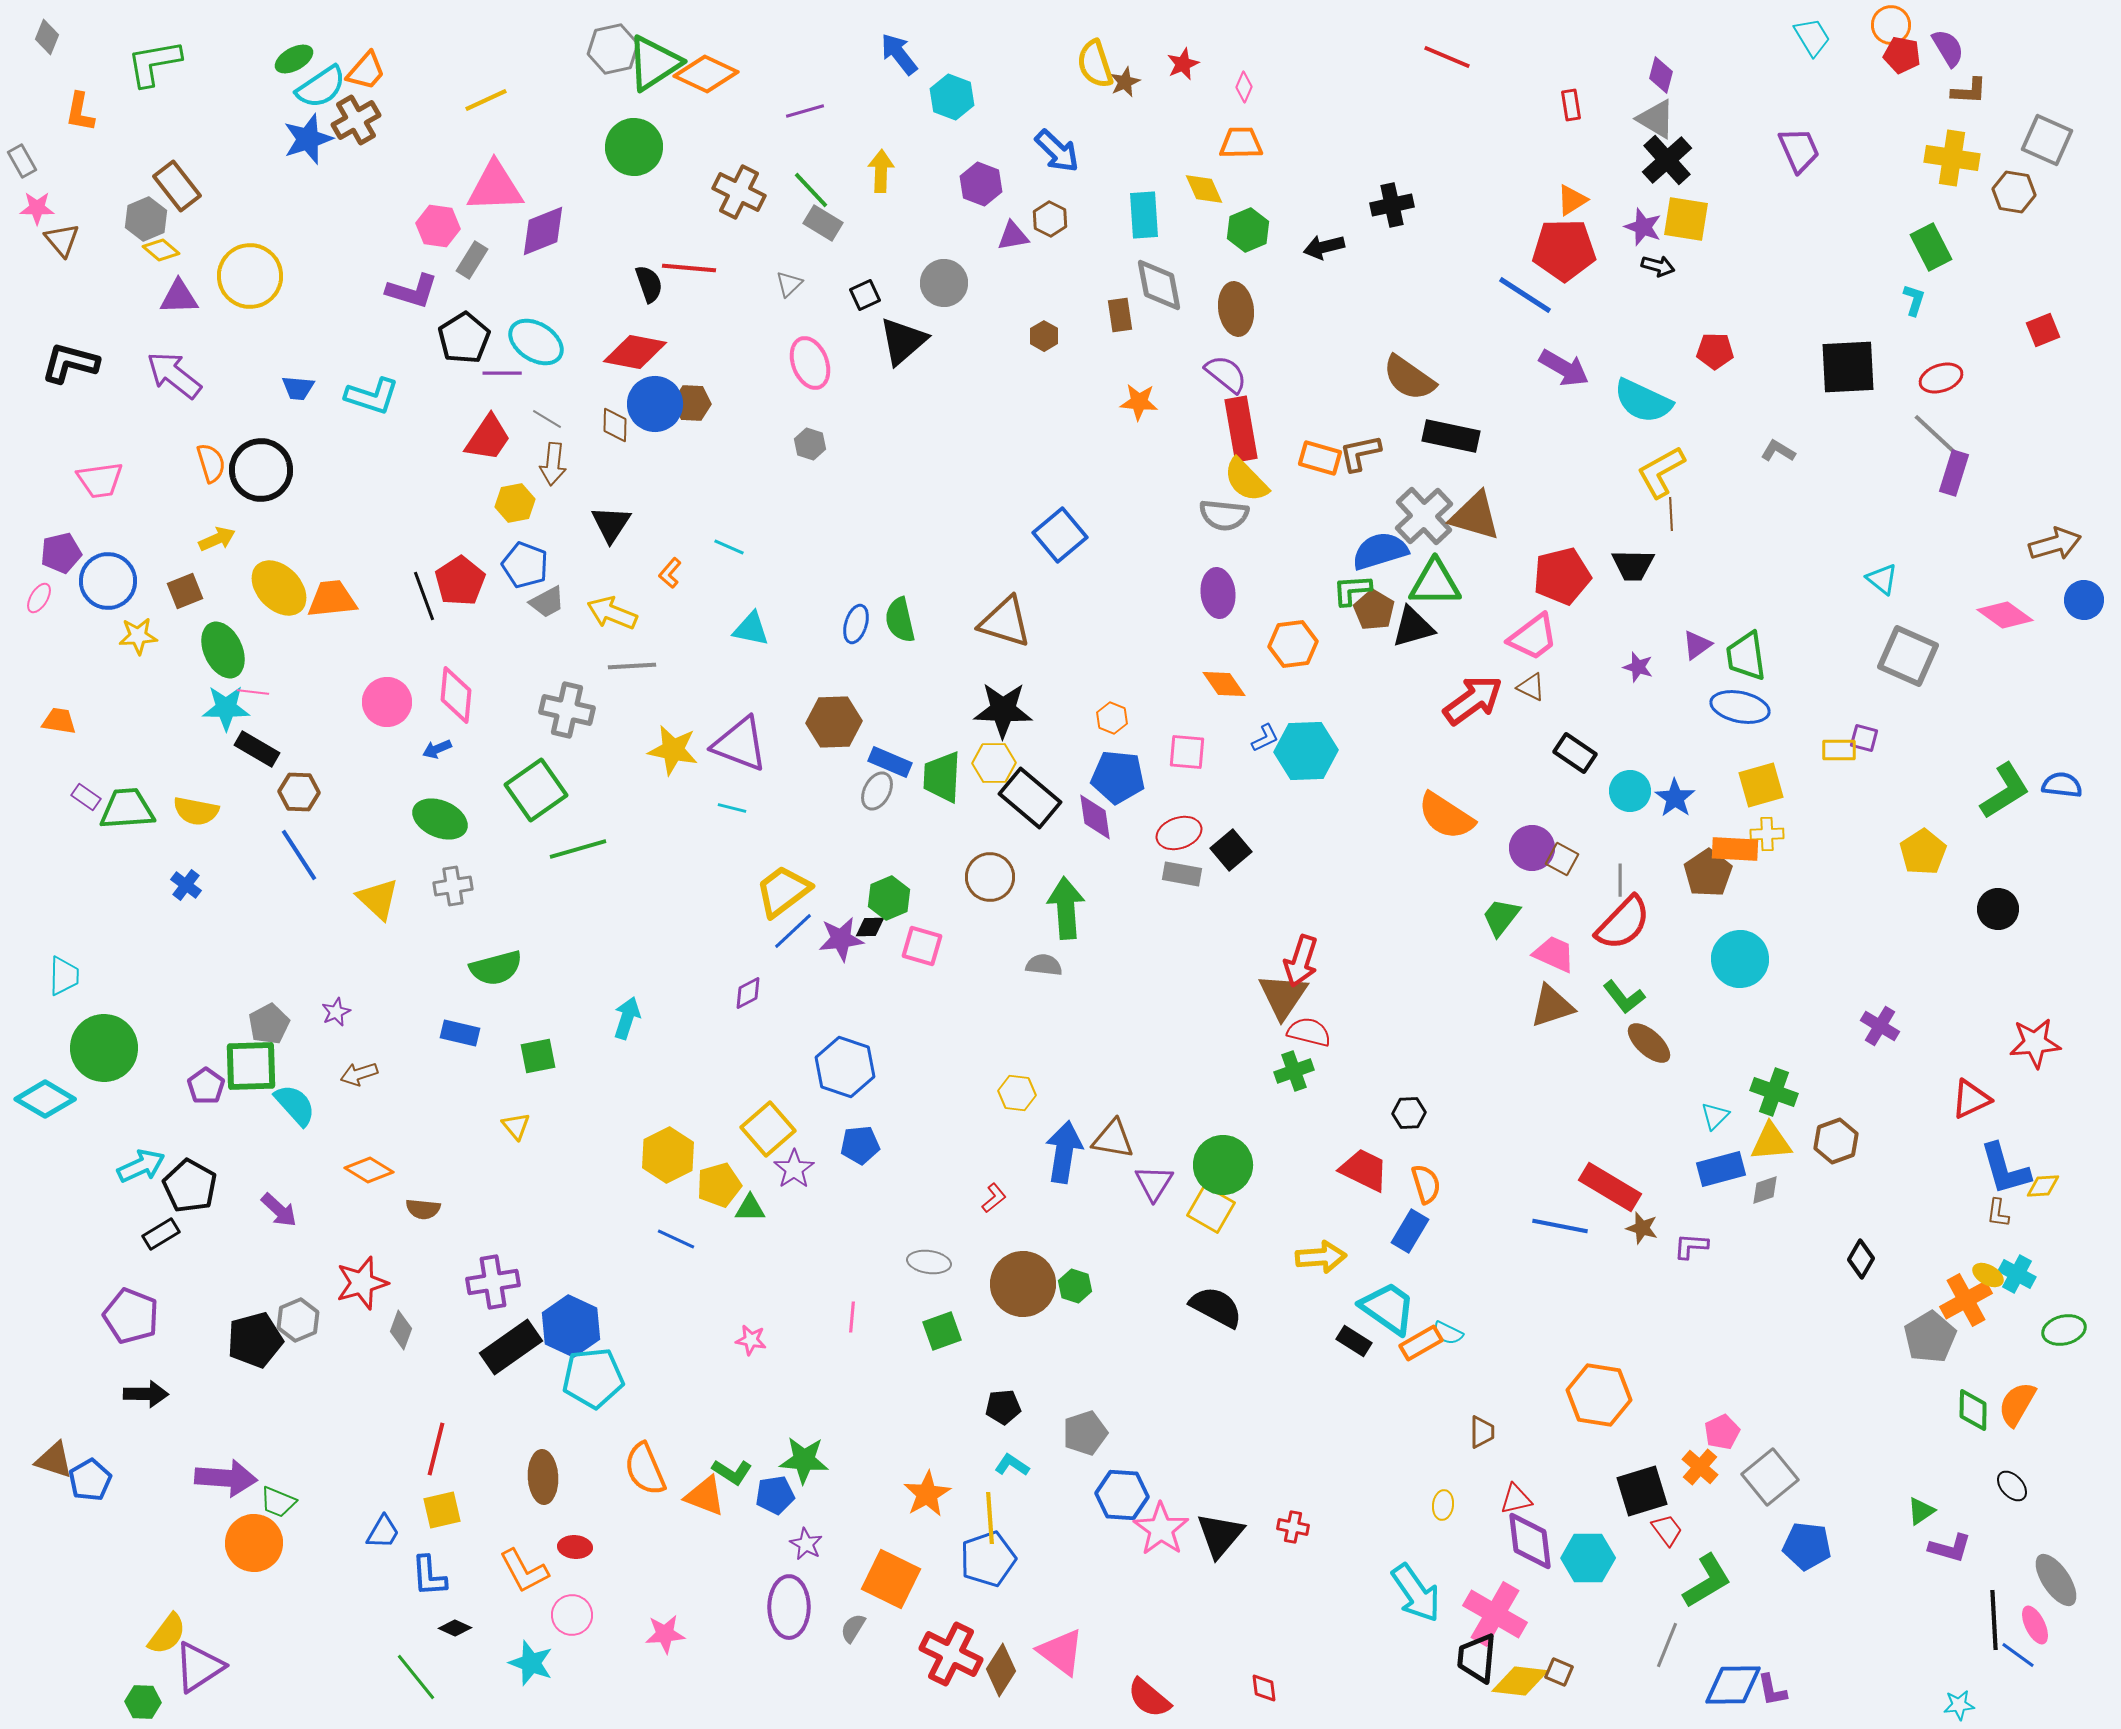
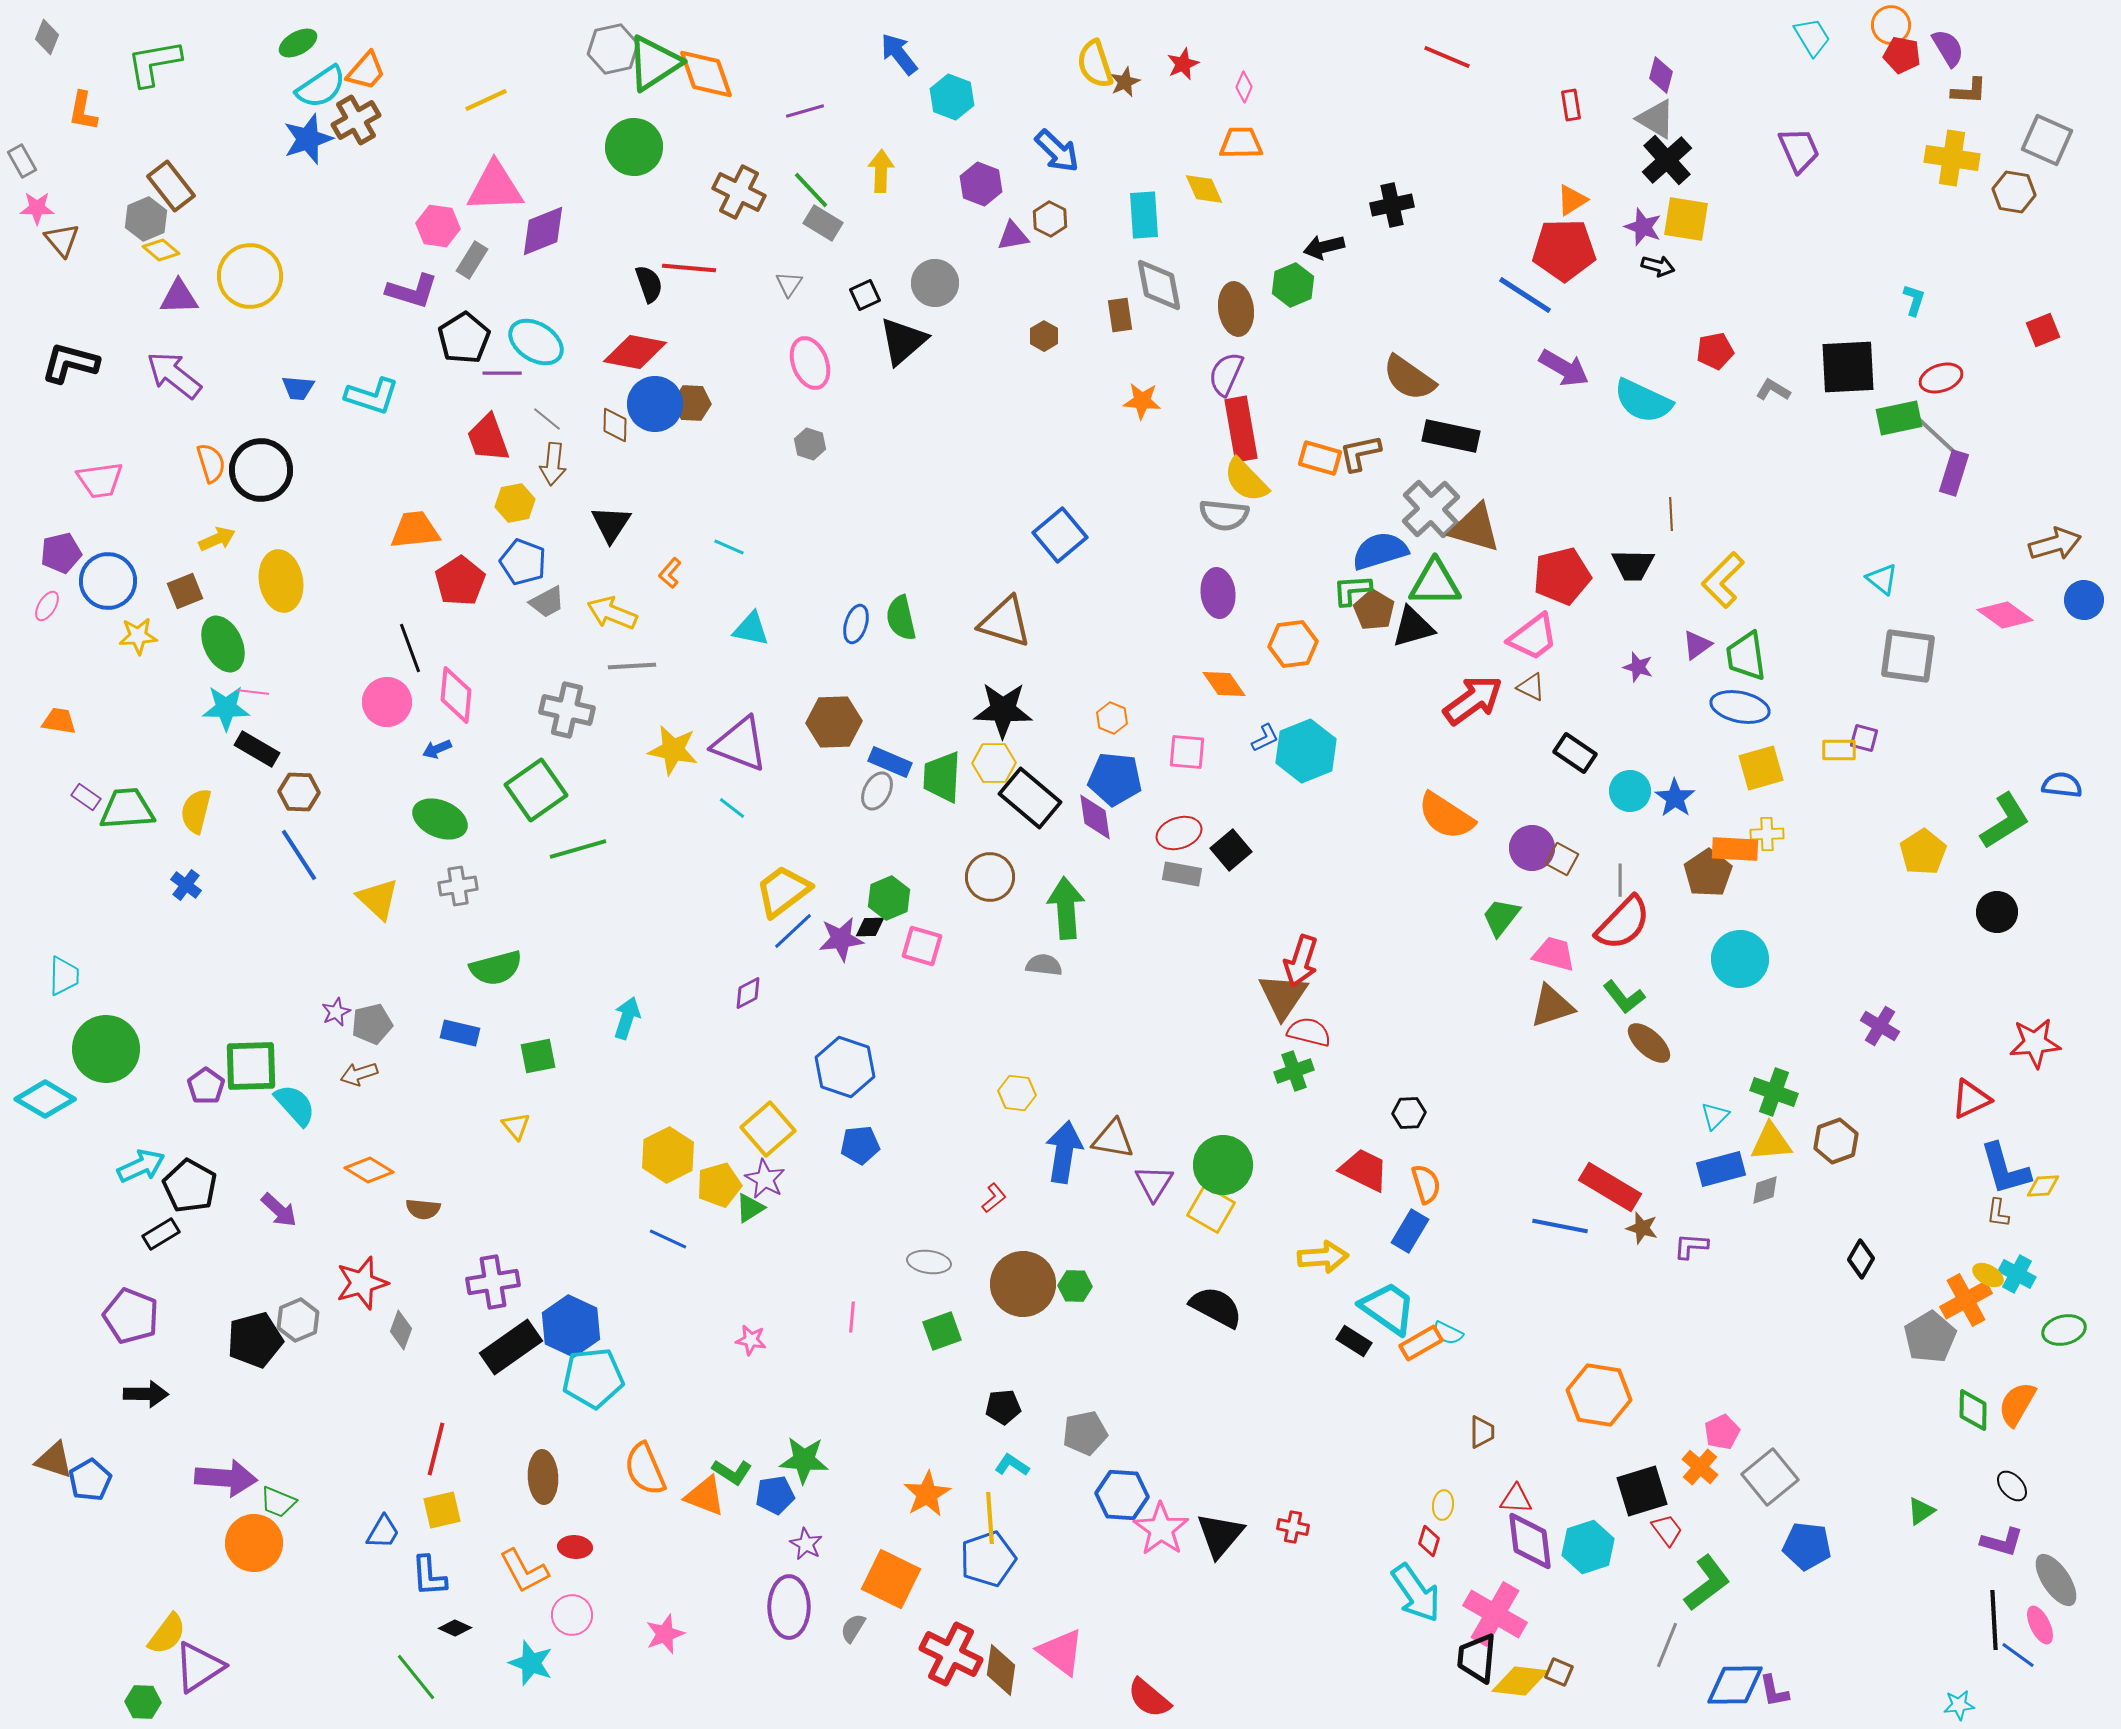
green ellipse at (294, 59): moved 4 px right, 16 px up
orange diamond at (706, 74): rotated 46 degrees clockwise
orange L-shape at (80, 112): moved 3 px right, 1 px up
brown rectangle at (177, 186): moved 6 px left
green hexagon at (1248, 230): moved 45 px right, 55 px down
green rectangle at (1931, 247): moved 32 px left, 171 px down; rotated 75 degrees counterclockwise
gray circle at (944, 283): moved 9 px left
gray triangle at (789, 284): rotated 12 degrees counterclockwise
red pentagon at (1715, 351): rotated 12 degrees counterclockwise
purple semicircle at (1226, 374): rotated 105 degrees counterclockwise
orange star at (1139, 402): moved 3 px right, 1 px up
gray line at (547, 419): rotated 8 degrees clockwise
red trapezoid at (488, 438): rotated 126 degrees clockwise
gray L-shape at (1778, 451): moved 5 px left, 61 px up
yellow L-shape at (1661, 472): moved 62 px right, 108 px down; rotated 16 degrees counterclockwise
gray cross at (1424, 516): moved 7 px right, 7 px up
brown triangle at (1475, 516): moved 12 px down
blue pentagon at (525, 565): moved 2 px left, 3 px up
yellow ellipse at (279, 588): moved 2 px right, 7 px up; rotated 34 degrees clockwise
black line at (424, 596): moved 14 px left, 52 px down
pink ellipse at (39, 598): moved 8 px right, 8 px down
orange trapezoid at (332, 599): moved 83 px right, 69 px up
green semicircle at (900, 620): moved 1 px right, 2 px up
green ellipse at (223, 650): moved 6 px up
gray square at (1908, 656): rotated 16 degrees counterclockwise
cyan hexagon at (1306, 751): rotated 20 degrees counterclockwise
blue pentagon at (1118, 777): moved 3 px left, 2 px down
yellow square at (1761, 785): moved 17 px up
green L-shape at (2005, 791): moved 30 px down
cyan line at (732, 808): rotated 24 degrees clockwise
yellow semicircle at (196, 811): rotated 93 degrees clockwise
gray cross at (453, 886): moved 5 px right
black circle at (1998, 909): moved 1 px left, 3 px down
pink trapezoid at (1554, 954): rotated 9 degrees counterclockwise
gray pentagon at (269, 1024): moved 103 px right; rotated 15 degrees clockwise
green circle at (104, 1048): moved 2 px right, 1 px down
purple star at (794, 1169): moved 29 px left, 10 px down; rotated 9 degrees counterclockwise
green triangle at (750, 1208): rotated 32 degrees counterclockwise
blue line at (676, 1239): moved 8 px left
yellow arrow at (1321, 1257): moved 2 px right
green hexagon at (1075, 1286): rotated 16 degrees counterclockwise
gray pentagon at (1085, 1433): rotated 6 degrees clockwise
red triangle at (1516, 1499): rotated 16 degrees clockwise
purple L-shape at (1950, 1548): moved 52 px right, 6 px up
cyan hexagon at (1588, 1558): moved 11 px up; rotated 18 degrees counterclockwise
green L-shape at (1707, 1581): moved 2 px down; rotated 6 degrees counterclockwise
pink ellipse at (2035, 1625): moved 5 px right
pink star at (665, 1634): rotated 15 degrees counterclockwise
brown diamond at (1001, 1670): rotated 24 degrees counterclockwise
blue diamond at (1733, 1685): moved 2 px right
red diamond at (1264, 1688): moved 165 px right, 147 px up; rotated 24 degrees clockwise
purple L-shape at (1772, 1690): moved 2 px right, 1 px down
